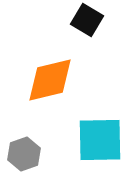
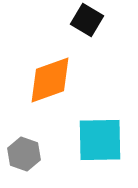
orange diamond: rotated 6 degrees counterclockwise
gray hexagon: rotated 20 degrees counterclockwise
